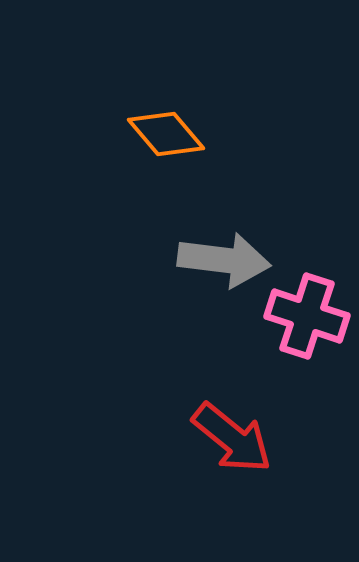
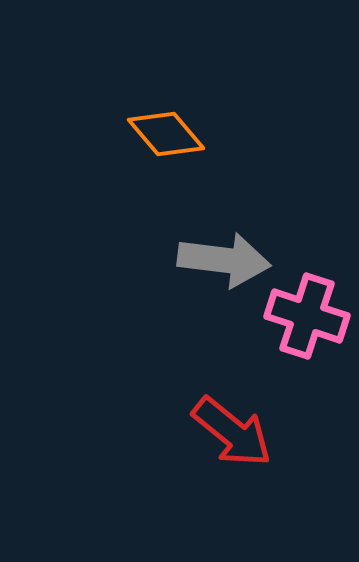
red arrow: moved 6 px up
